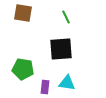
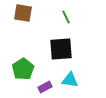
green pentagon: rotated 30 degrees clockwise
cyan triangle: moved 3 px right, 3 px up
purple rectangle: rotated 56 degrees clockwise
